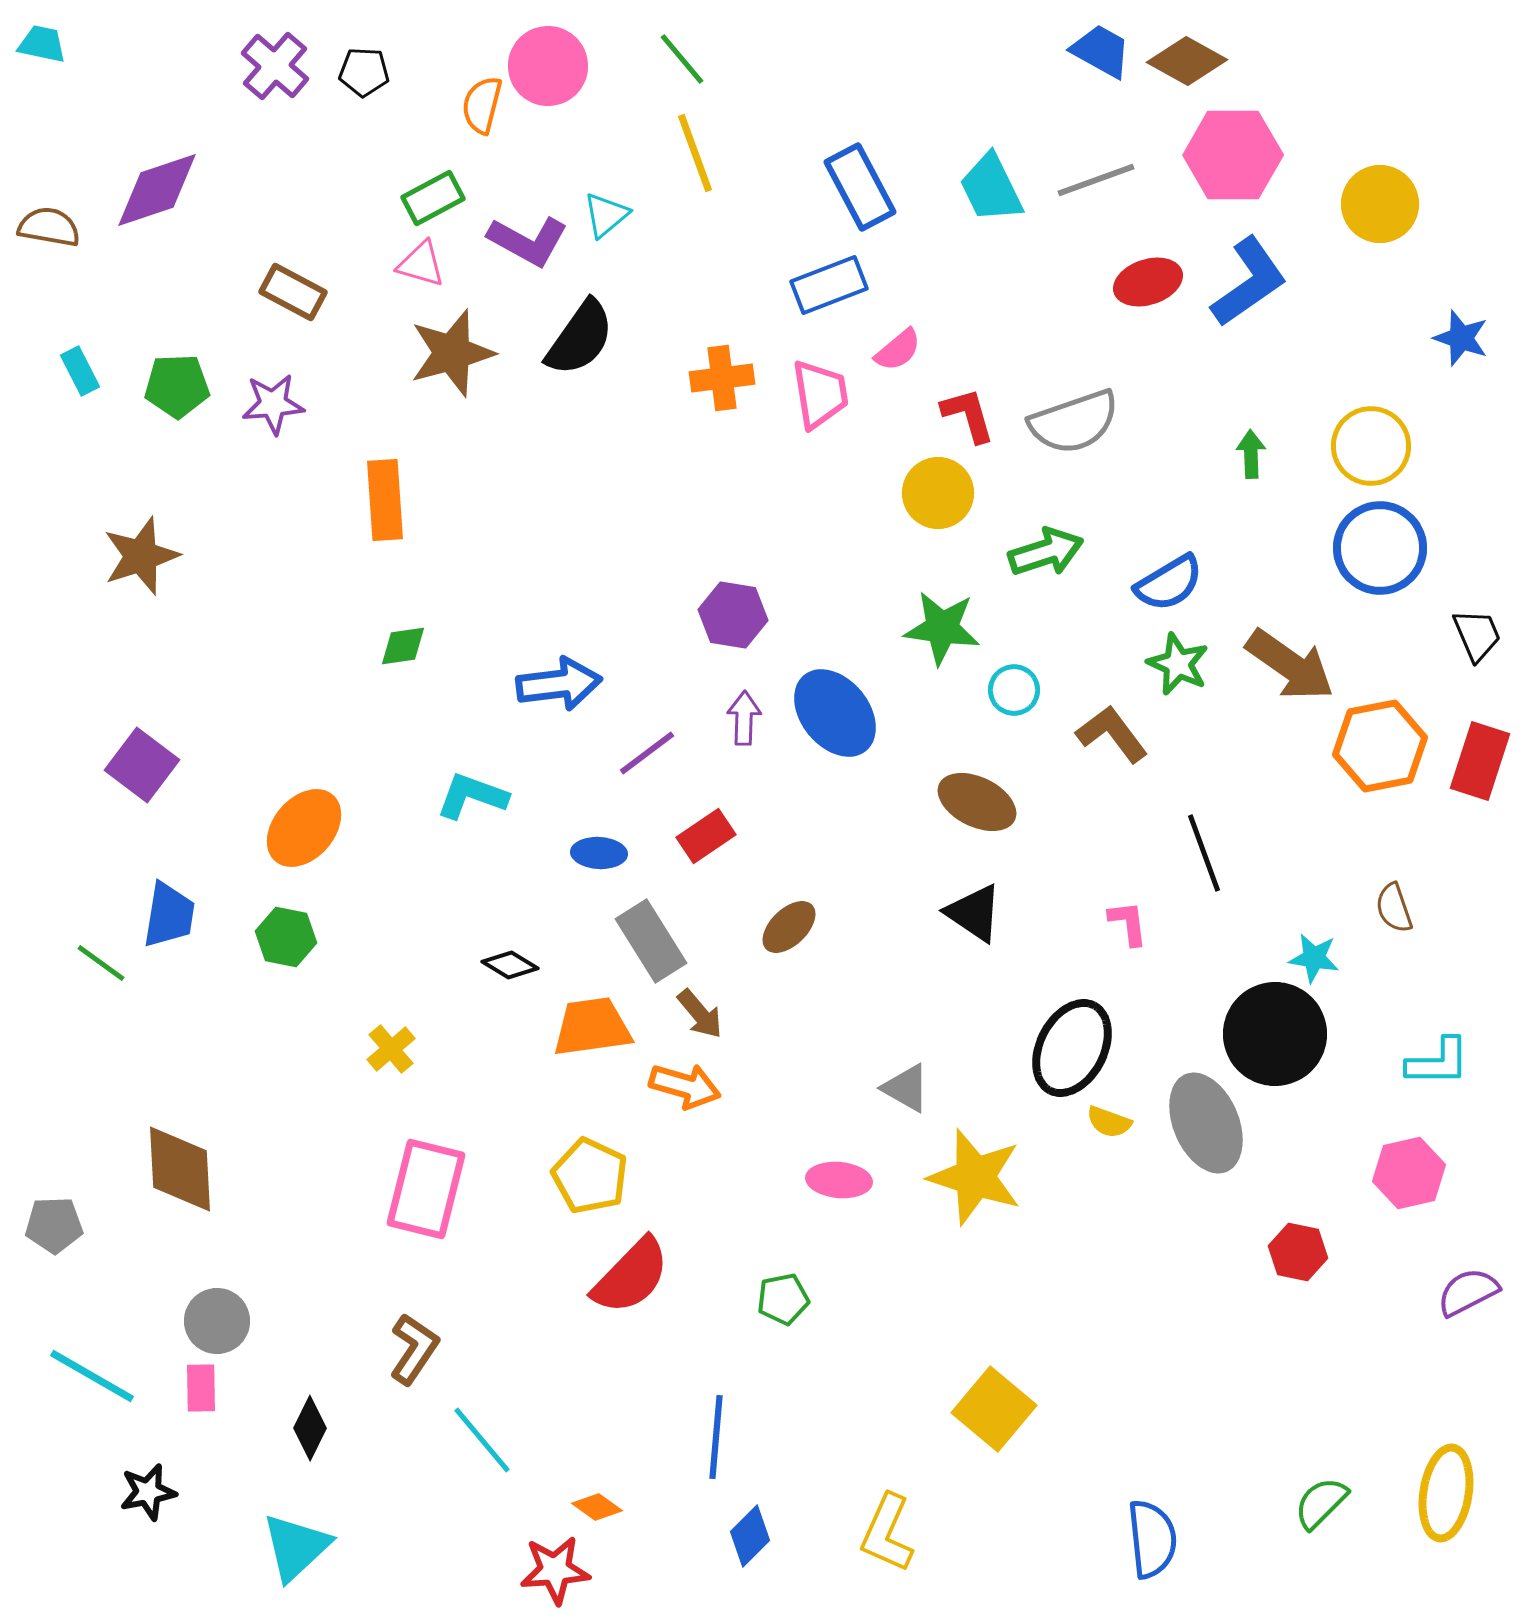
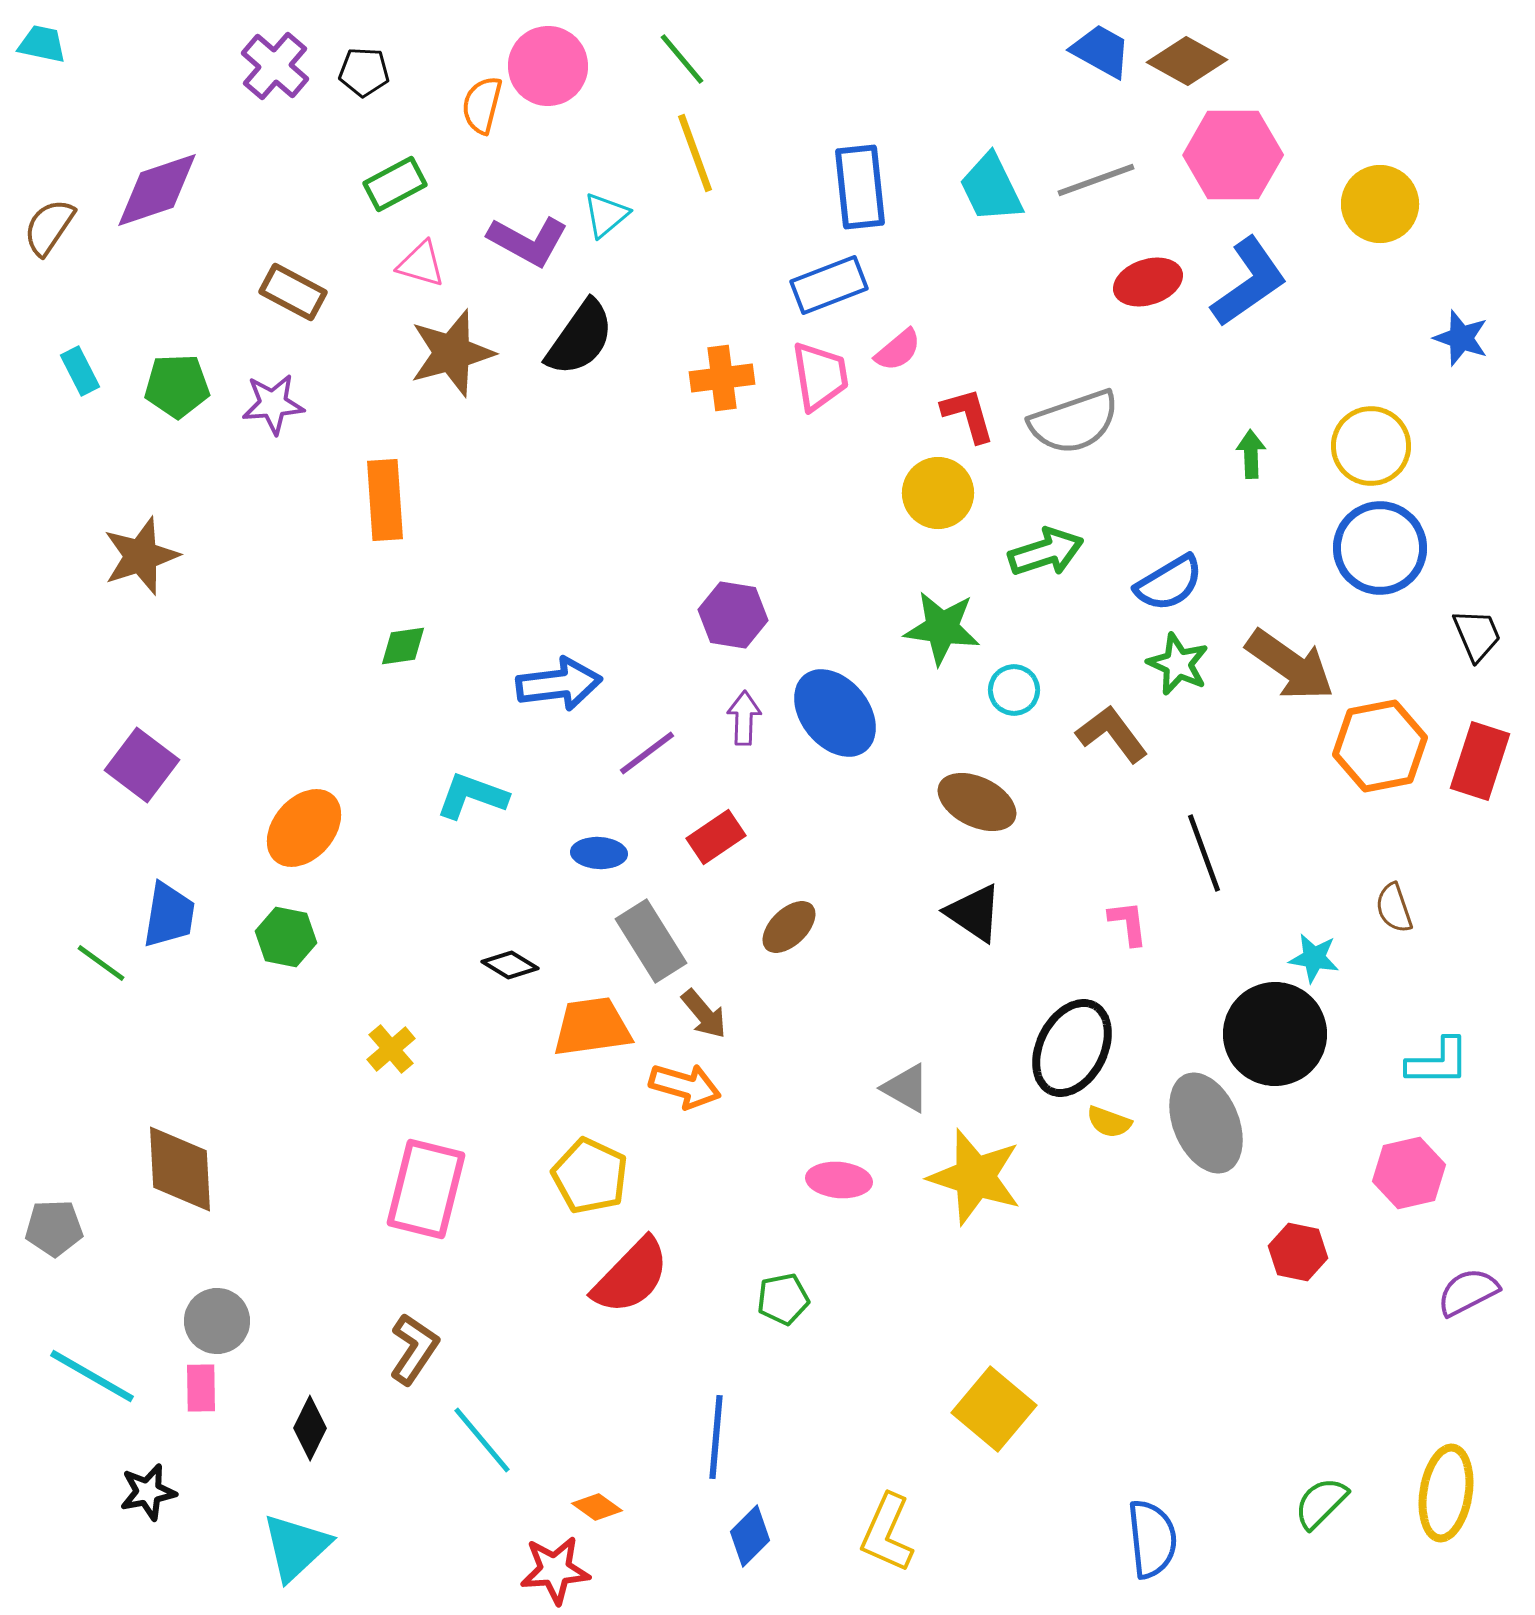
blue rectangle at (860, 187): rotated 22 degrees clockwise
green rectangle at (433, 198): moved 38 px left, 14 px up
brown semicircle at (49, 227): rotated 66 degrees counterclockwise
pink trapezoid at (820, 394): moved 18 px up
red rectangle at (706, 836): moved 10 px right, 1 px down
brown arrow at (700, 1014): moved 4 px right
gray pentagon at (54, 1225): moved 3 px down
